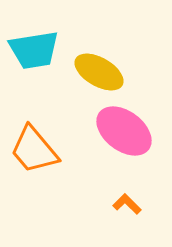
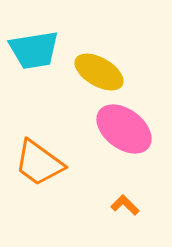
pink ellipse: moved 2 px up
orange trapezoid: moved 5 px right, 13 px down; rotated 14 degrees counterclockwise
orange L-shape: moved 2 px left, 1 px down
